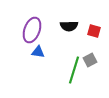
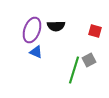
black semicircle: moved 13 px left
red square: moved 1 px right
blue triangle: moved 2 px left; rotated 16 degrees clockwise
gray square: moved 1 px left
